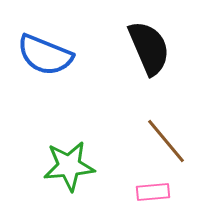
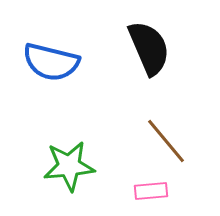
blue semicircle: moved 6 px right, 7 px down; rotated 8 degrees counterclockwise
pink rectangle: moved 2 px left, 1 px up
